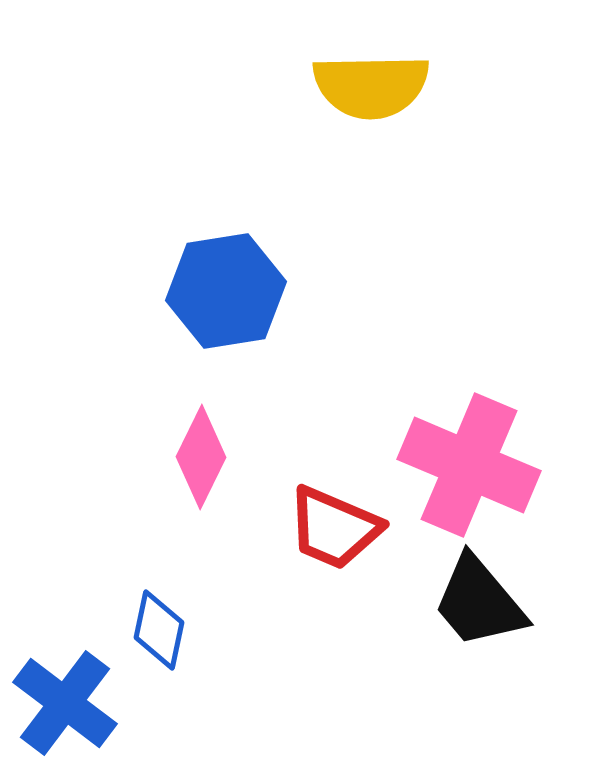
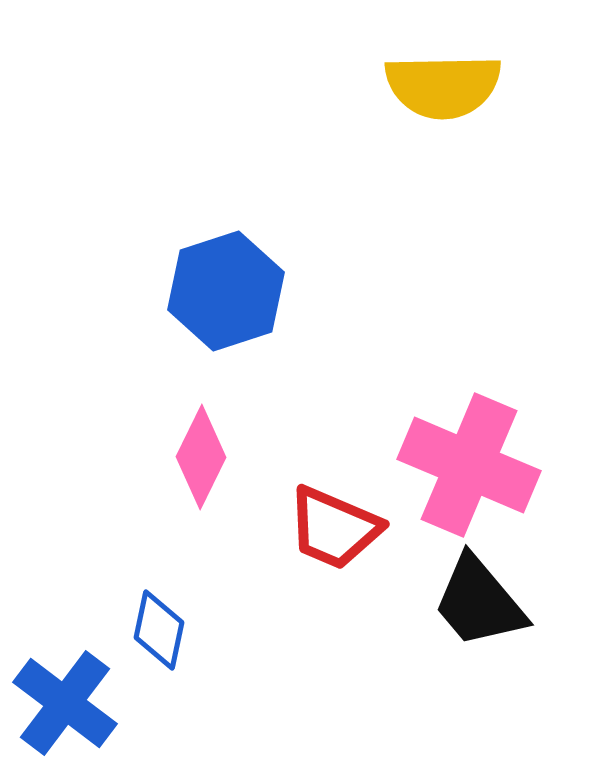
yellow semicircle: moved 72 px right
blue hexagon: rotated 9 degrees counterclockwise
